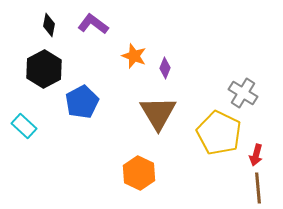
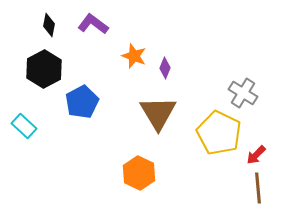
red arrow: rotated 30 degrees clockwise
